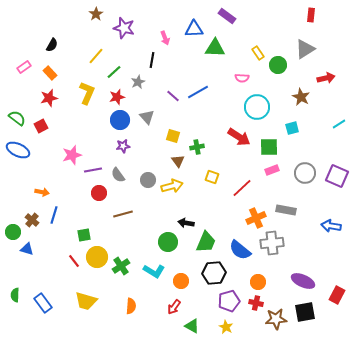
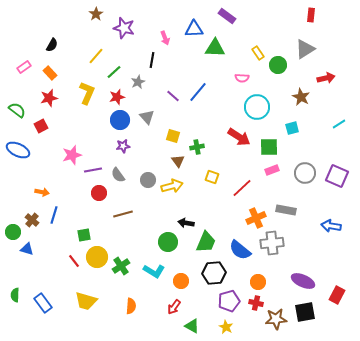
blue line at (198, 92): rotated 20 degrees counterclockwise
green semicircle at (17, 118): moved 8 px up
